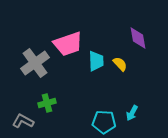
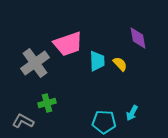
cyan trapezoid: moved 1 px right
